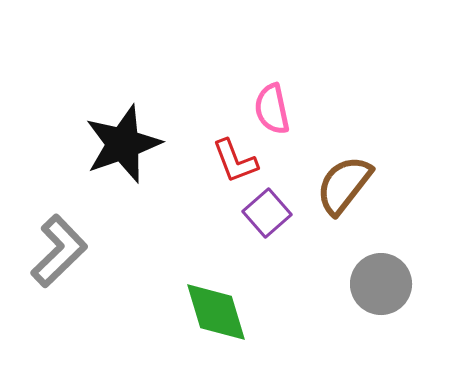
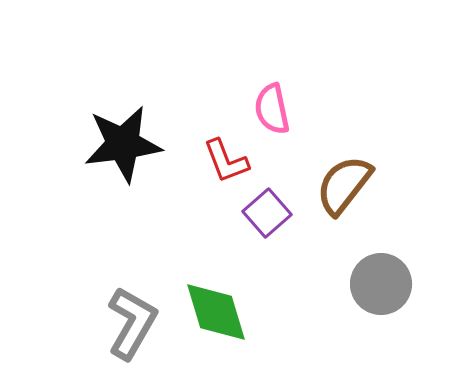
black star: rotated 12 degrees clockwise
red L-shape: moved 9 px left
gray L-shape: moved 73 px right, 72 px down; rotated 16 degrees counterclockwise
